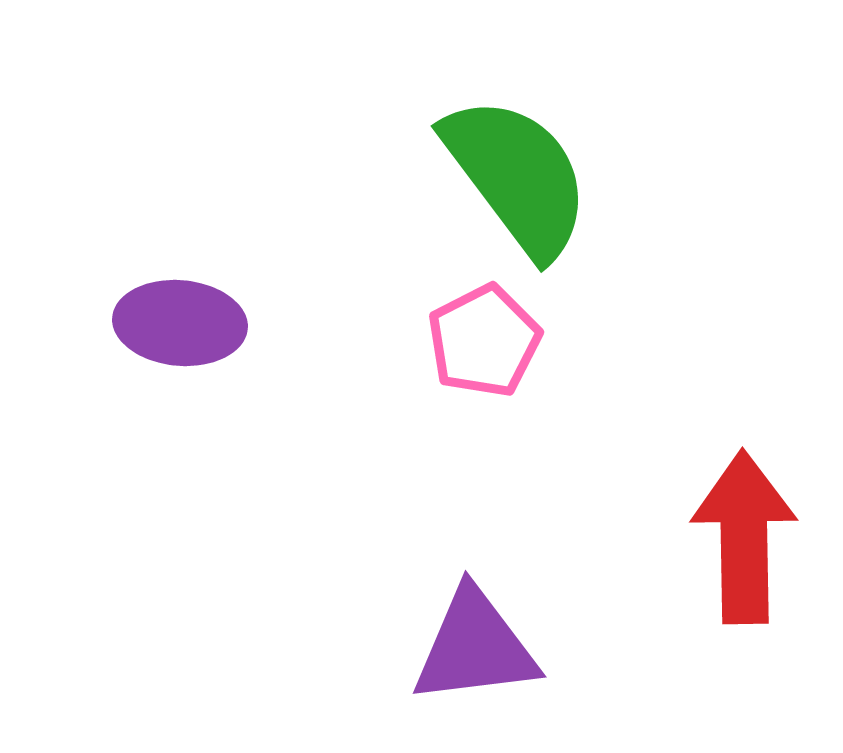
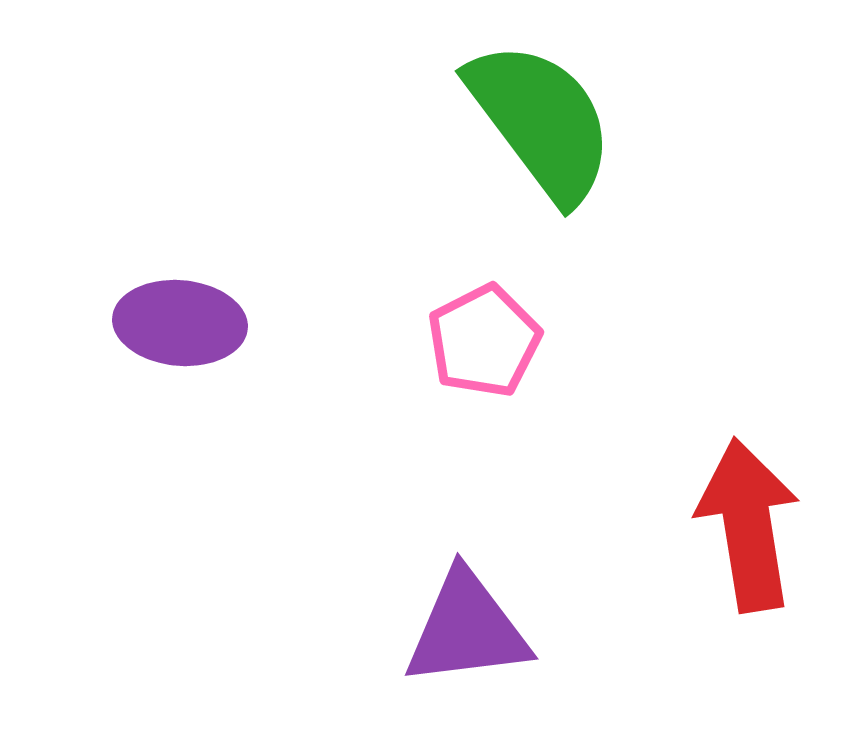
green semicircle: moved 24 px right, 55 px up
red arrow: moved 4 px right, 12 px up; rotated 8 degrees counterclockwise
purple triangle: moved 8 px left, 18 px up
